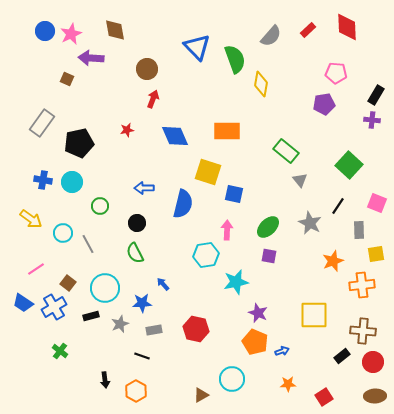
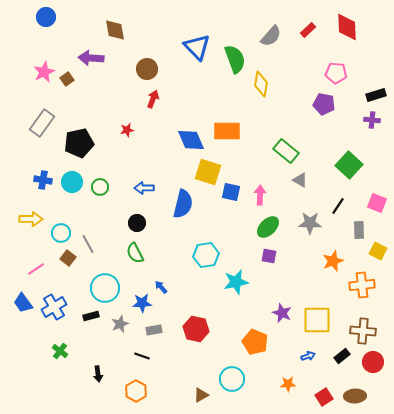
blue circle at (45, 31): moved 1 px right, 14 px up
pink star at (71, 34): moved 27 px left, 38 px down
brown square at (67, 79): rotated 32 degrees clockwise
black rectangle at (376, 95): rotated 42 degrees clockwise
purple pentagon at (324, 104): rotated 20 degrees clockwise
blue diamond at (175, 136): moved 16 px right, 4 px down
gray triangle at (300, 180): rotated 21 degrees counterclockwise
blue square at (234, 194): moved 3 px left, 2 px up
green circle at (100, 206): moved 19 px up
yellow arrow at (31, 219): rotated 35 degrees counterclockwise
gray star at (310, 223): rotated 25 degrees counterclockwise
pink arrow at (227, 230): moved 33 px right, 35 px up
cyan circle at (63, 233): moved 2 px left
yellow square at (376, 254): moved 2 px right, 3 px up; rotated 36 degrees clockwise
brown square at (68, 283): moved 25 px up
blue arrow at (163, 284): moved 2 px left, 3 px down
blue trapezoid at (23, 303): rotated 20 degrees clockwise
purple star at (258, 313): moved 24 px right
yellow square at (314, 315): moved 3 px right, 5 px down
blue arrow at (282, 351): moved 26 px right, 5 px down
black arrow at (105, 380): moved 7 px left, 6 px up
brown ellipse at (375, 396): moved 20 px left
